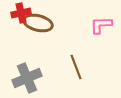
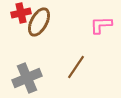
brown ellipse: moved 1 px right, 1 px up; rotated 76 degrees counterclockwise
brown line: rotated 55 degrees clockwise
